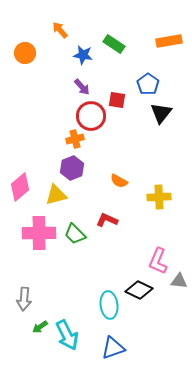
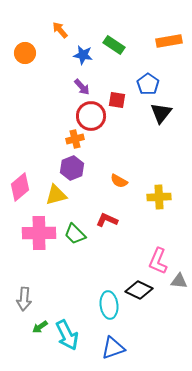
green rectangle: moved 1 px down
